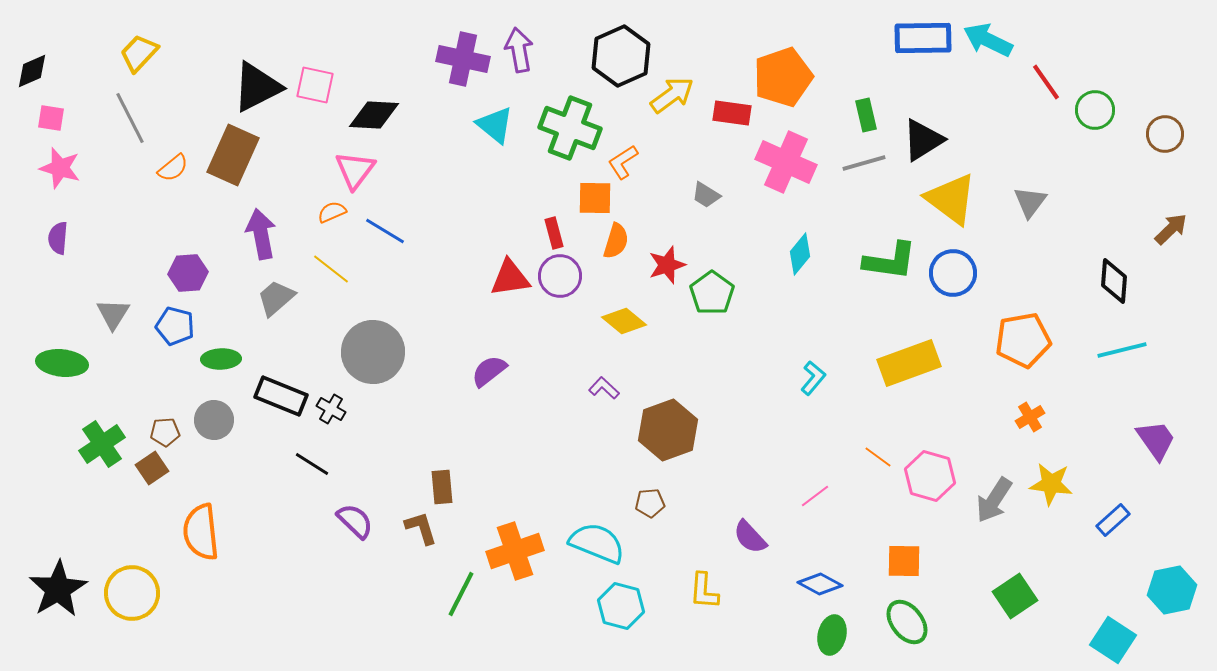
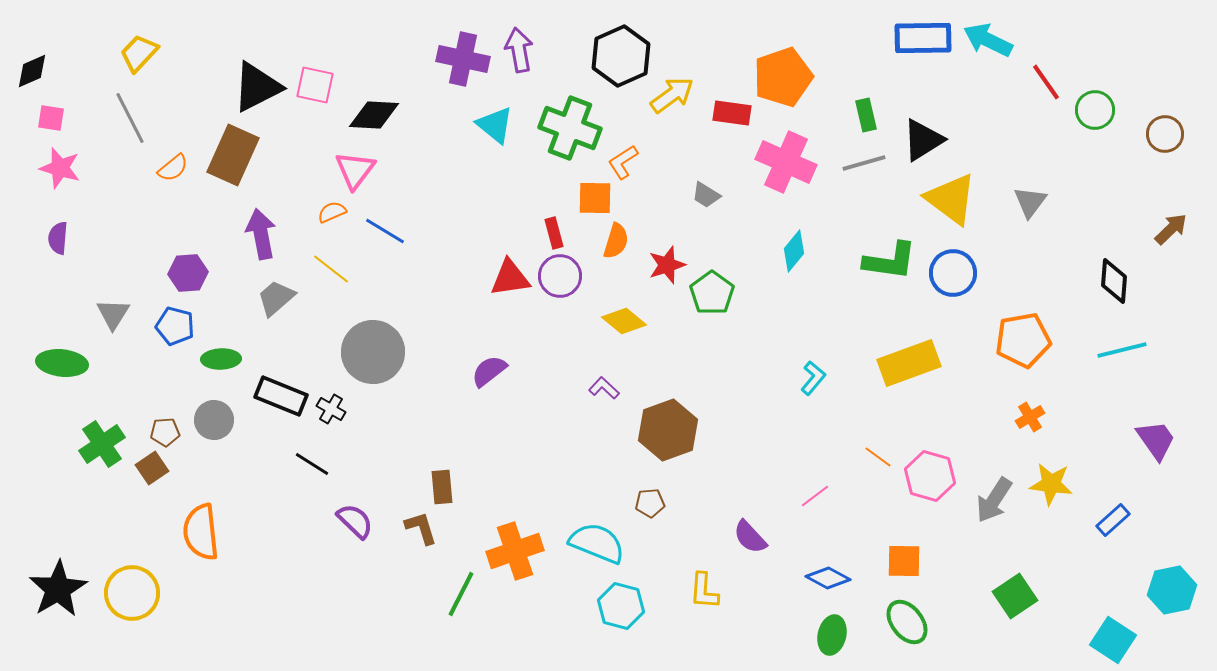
cyan diamond at (800, 254): moved 6 px left, 3 px up
blue diamond at (820, 584): moved 8 px right, 6 px up
